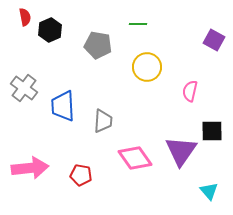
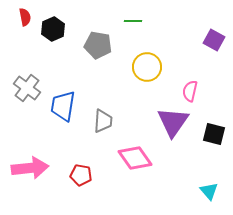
green line: moved 5 px left, 3 px up
black hexagon: moved 3 px right, 1 px up
gray cross: moved 3 px right
blue trapezoid: rotated 12 degrees clockwise
black square: moved 2 px right, 3 px down; rotated 15 degrees clockwise
purple triangle: moved 8 px left, 29 px up
